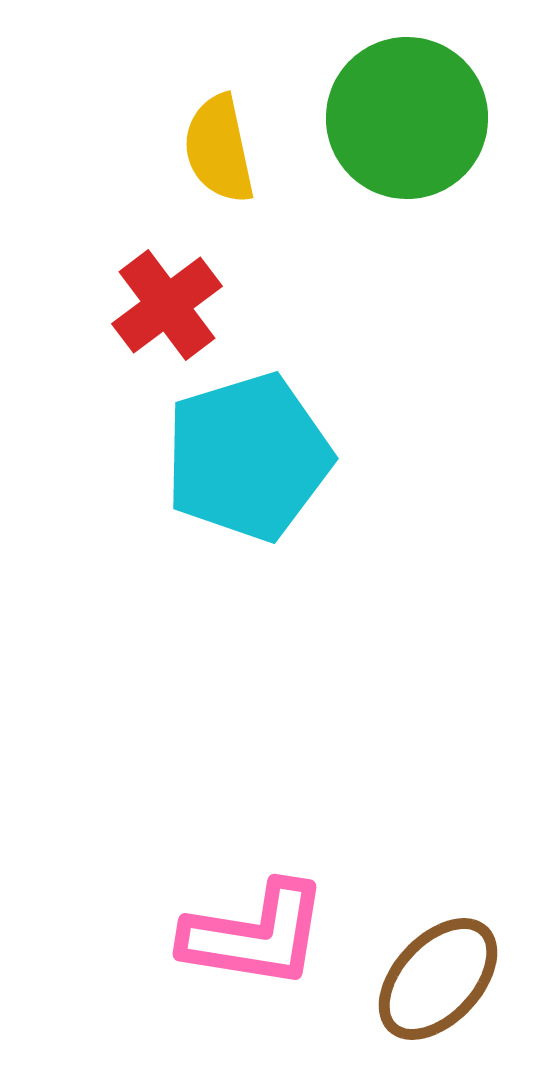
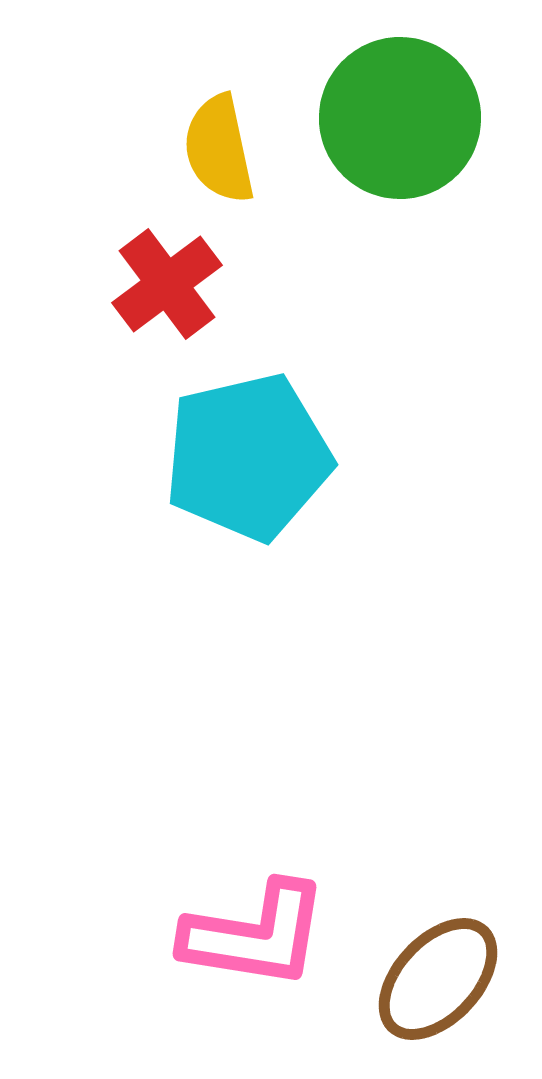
green circle: moved 7 px left
red cross: moved 21 px up
cyan pentagon: rotated 4 degrees clockwise
